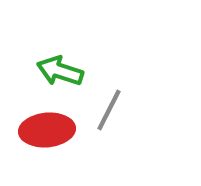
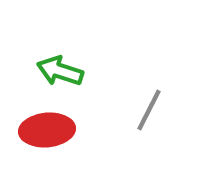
gray line: moved 40 px right
